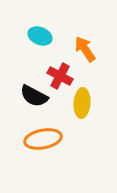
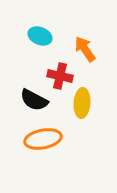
red cross: rotated 15 degrees counterclockwise
black semicircle: moved 4 px down
